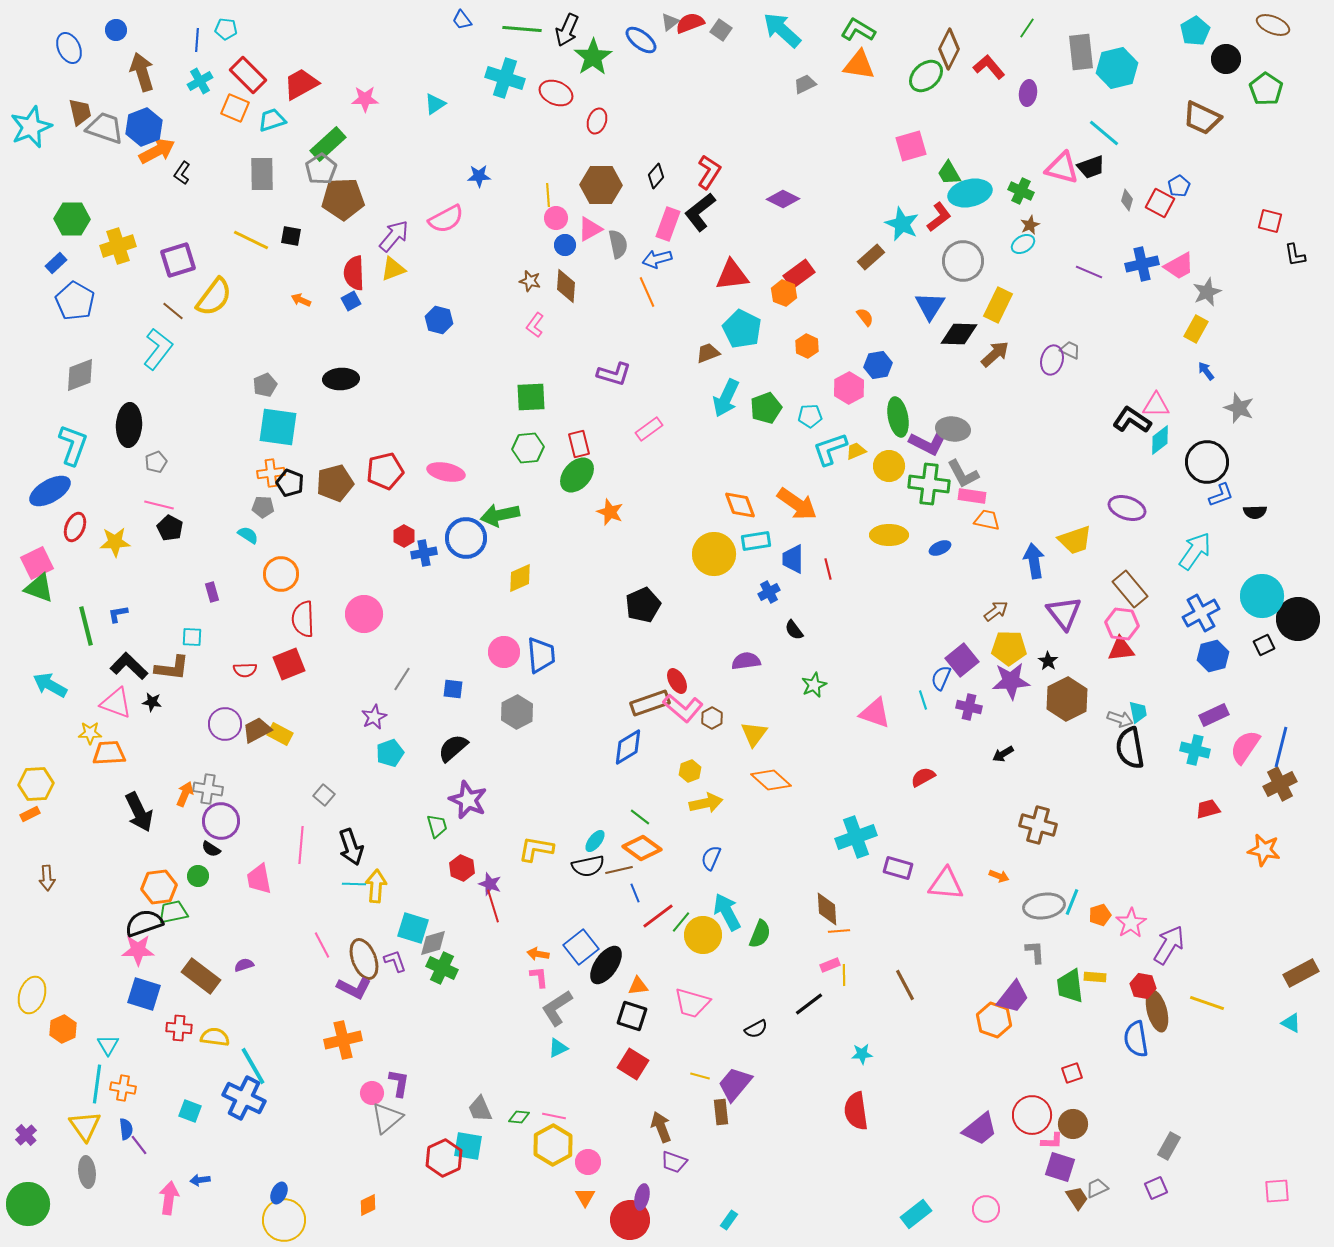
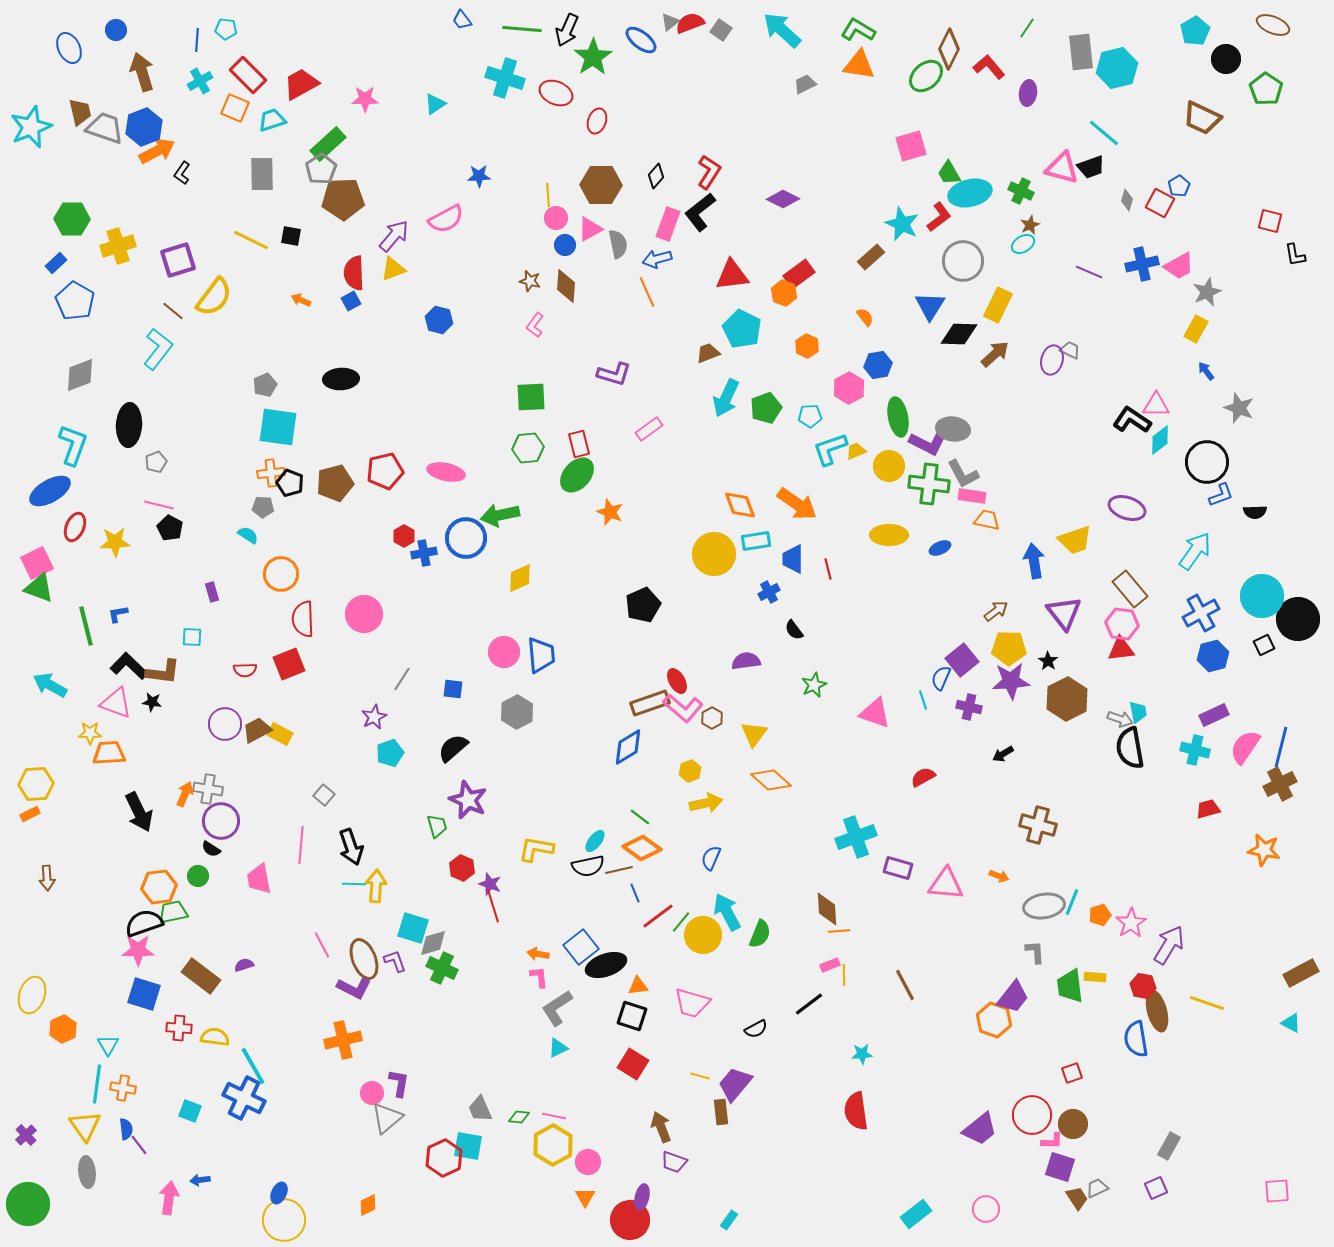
brown L-shape at (172, 668): moved 9 px left, 4 px down
black ellipse at (606, 965): rotated 36 degrees clockwise
